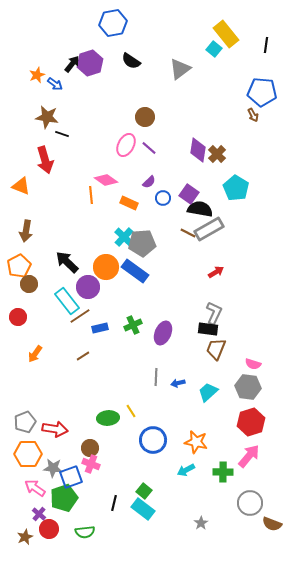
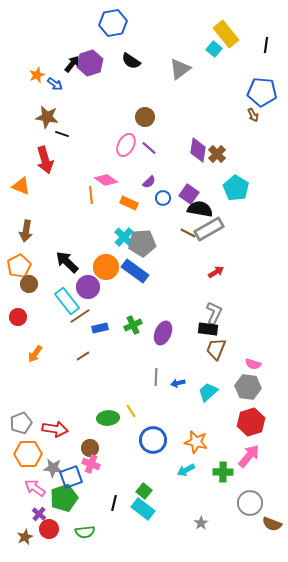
gray pentagon at (25, 422): moved 4 px left, 1 px down
